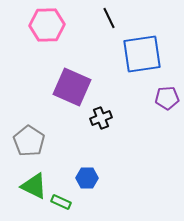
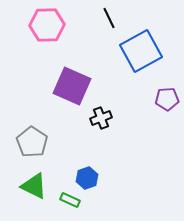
blue square: moved 1 px left, 3 px up; rotated 21 degrees counterclockwise
purple square: moved 1 px up
purple pentagon: moved 1 px down
gray pentagon: moved 3 px right, 1 px down
blue hexagon: rotated 20 degrees counterclockwise
green rectangle: moved 9 px right, 2 px up
